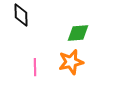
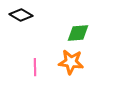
black diamond: rotated 60 degrees counterclockwise
orange star: rotated 20 degrees clockwise
